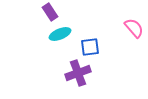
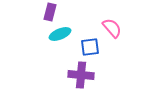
purple rectangle: rotated 48 degrees clockwise
pink semicircle: moved 22 px left
purple cross: moved 3 px right, 2 px down; rotated 25 degrees clockwise
